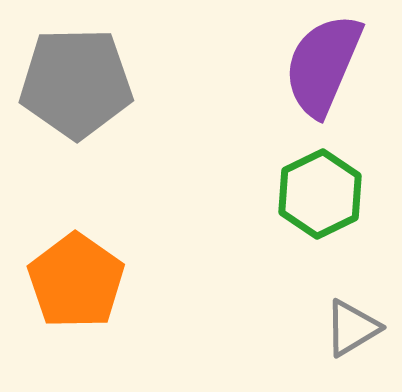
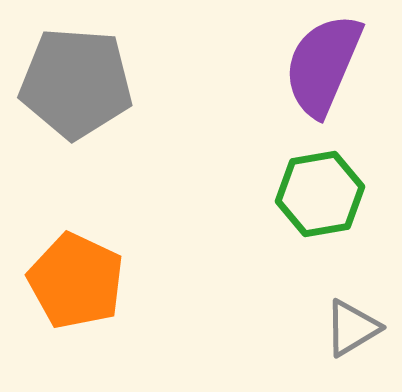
gray pentagon: rotated 5 degrees clockwise
green hexagon: rotated 16 degrees clockwise
orange pentagon: rotated 10 degrees counterclockwise
